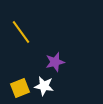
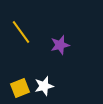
purple star: moved 5 px right, 17 px up
white star: rotated 24 degrees counterclockwise
